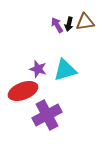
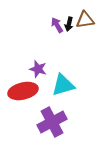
brown triangle: moved 2 px up
cyan triangle: moved 2 px left, 15 px down
red ellipse: rotated 8 degrees clockwise
purple cross: moved 5 px right, 7 px down
